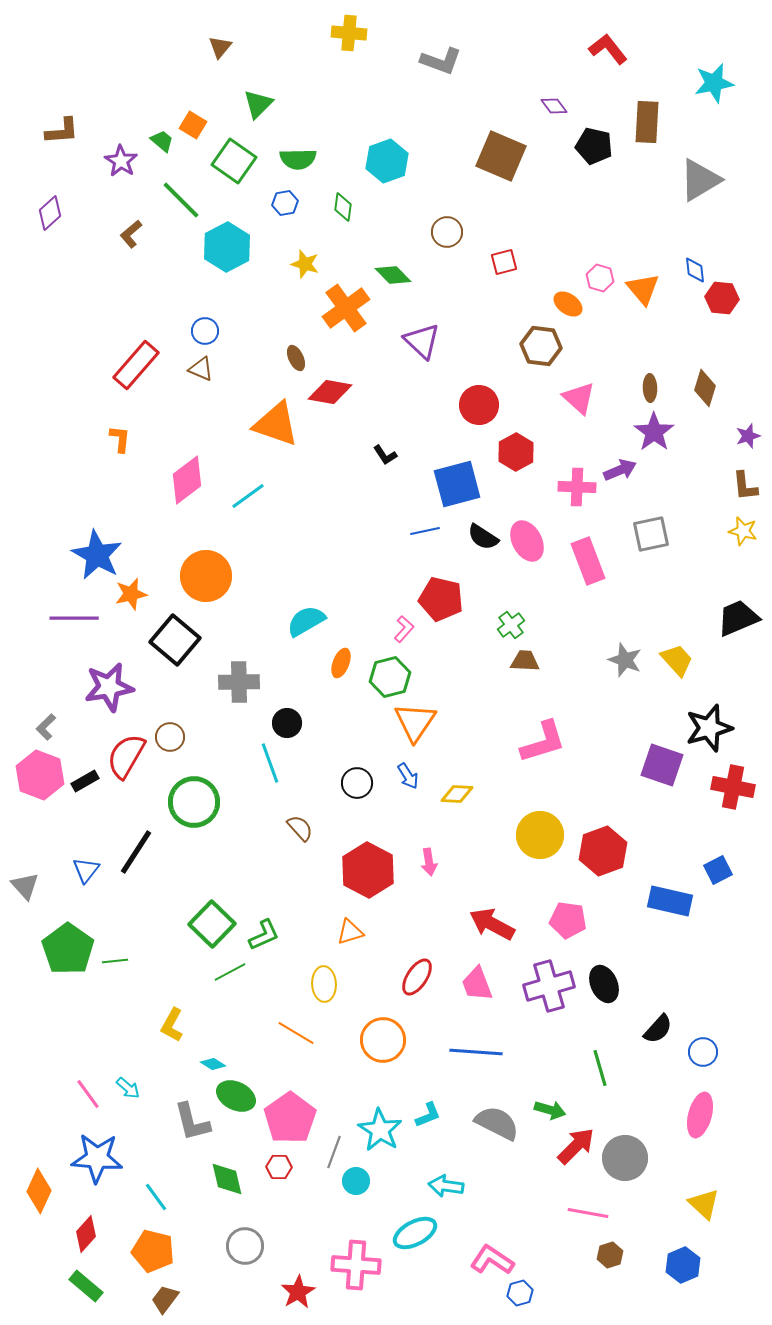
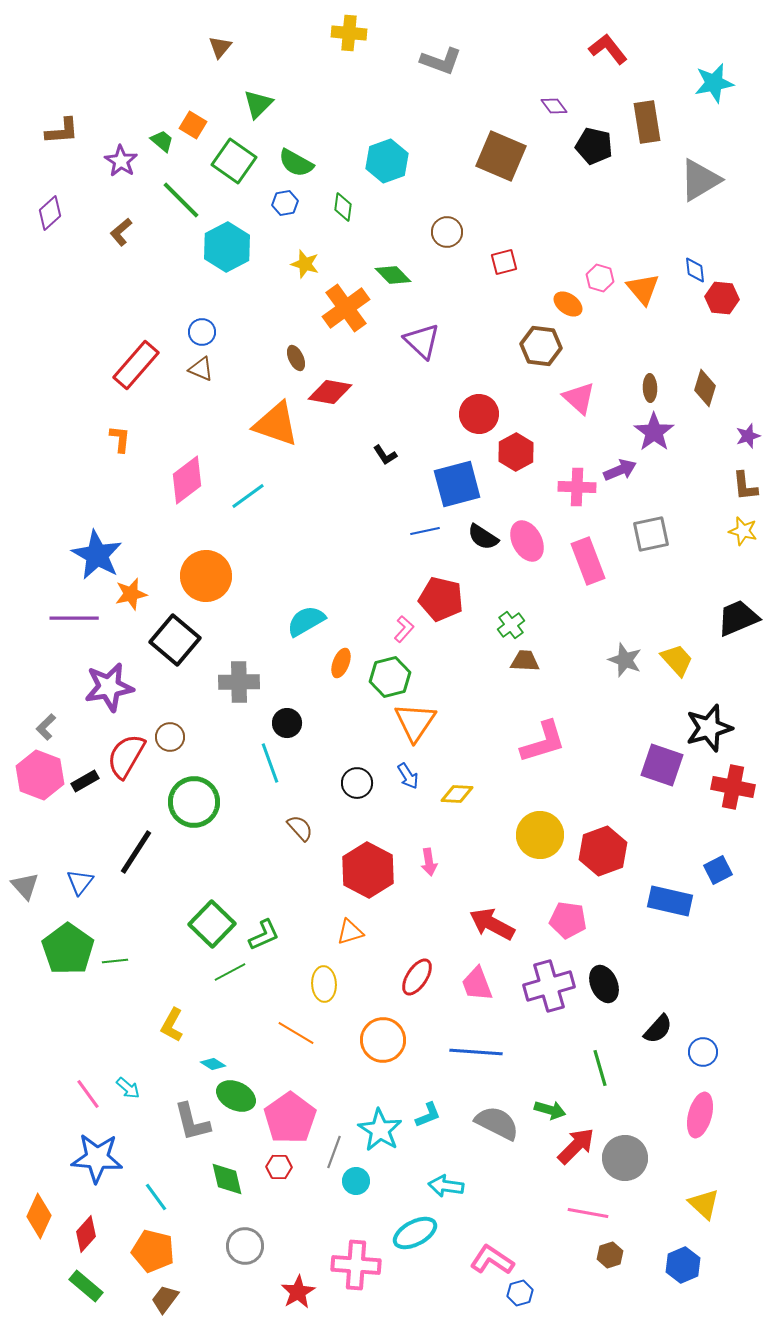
brown rectangle at (647, 122): rotated 12 degrees counterclockwise
green semicircle at (298, 159): moved 2 px left, 4 px down; rotated 30 degrees clockwise
brown L-shape at (131, 234): moved 10 px left, 2 px up
blue circle at (205, 331): moved 3 px left, 1 px down
red circle at (479, 405): moved 9 px down
blue triangle at (86, 870): moved 6 px left, 12 px down
orange diamond at (39, 1191): moved 25 px down
